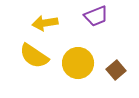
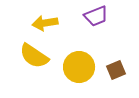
yellow circle: moved 1 px right, 4 px down
brown square: rotated 18 degrees clockwise
